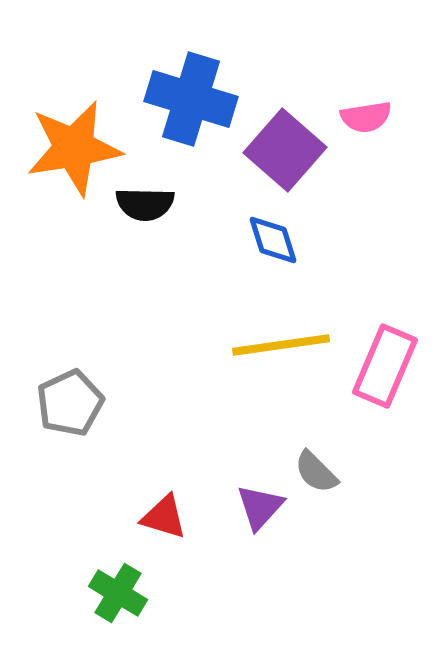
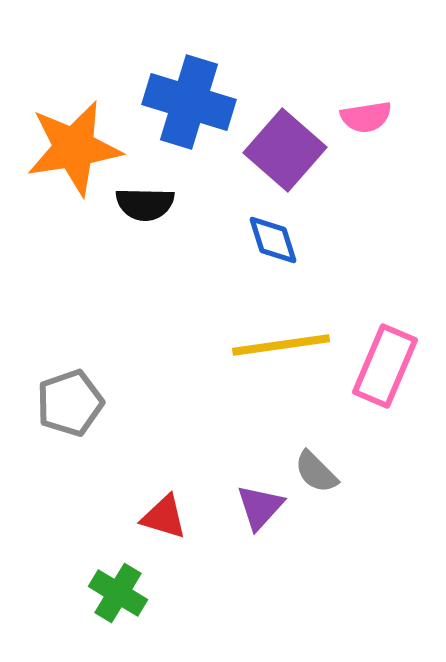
blue cross: moved 2 px left, 3 px down
gray pentagon: rotated 6 degrees clockwise
